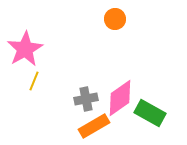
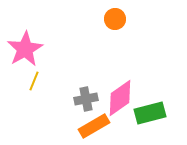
green rectangle: rotated 44 degrees counterclockwise
